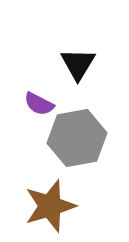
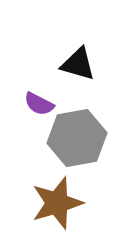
black triangle: rotated 45 degrees counterclockwise
brown star: moved 7 px right, 3 px up
